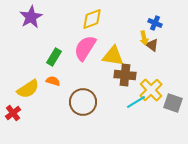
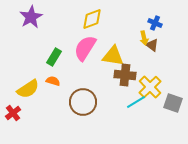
yellow cross: moved 1 px left, 3 px up
